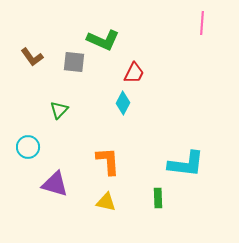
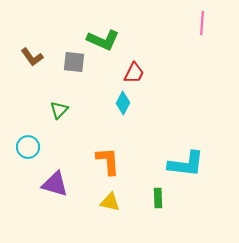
yellow triangle: moved 4 px right
